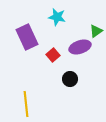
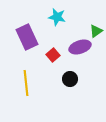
yellow line: moved 21 px up
